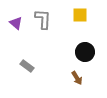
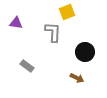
yellow square: moved 13 px left, 3 px up; rotated 21 degrees counterclockwise
gray L-shape: moved 10 px right, 13 px down
purple triangle: rotated 32 degrees counterclockwise
brown arrow: rotated 32 degrees counterclockwise
